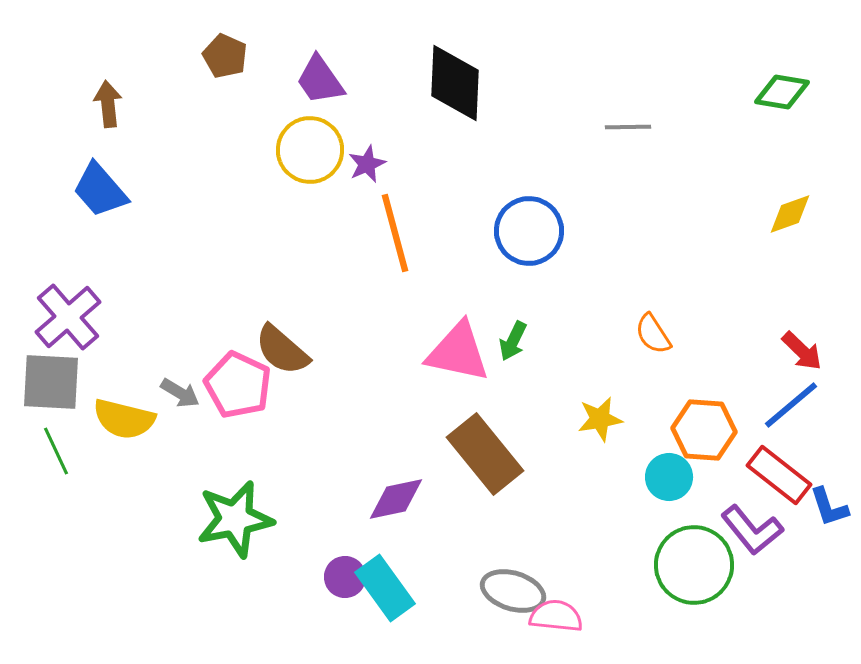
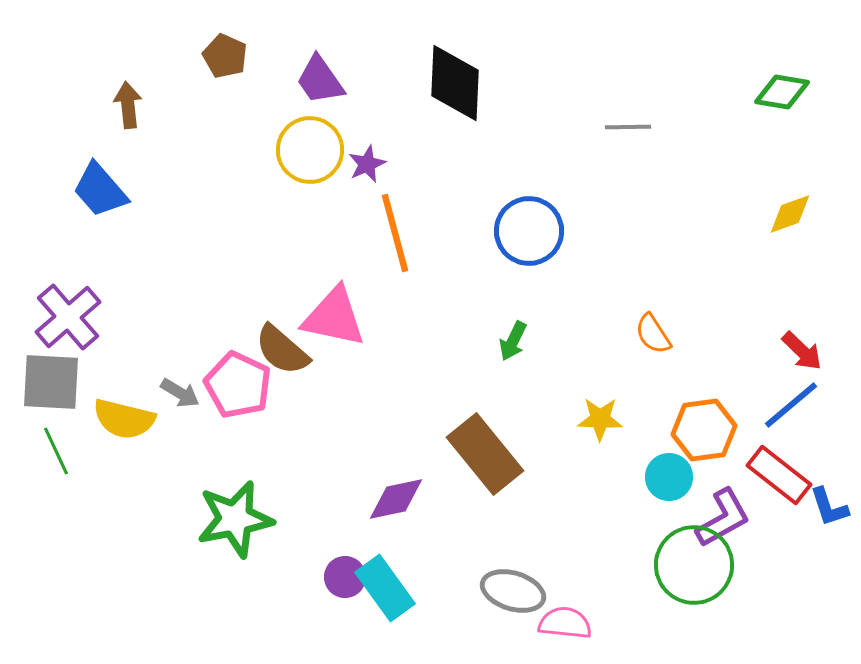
brown arrow: moved 20 px right, 1 px down
pink triangle: moved 124 px left, 35 px up
yellow star: rotated 12 degrees clockwise
orange hexagon: rotated 12 degrees counterclockwise
purple L-shape: moved 29 px left, 12 px up; rotated 80 degrees counterclockwise
pink semicircle: moved 9 px right, 7 px down
